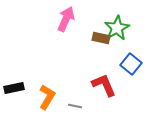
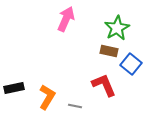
brown rectangle: moved 8 px right, 13 px down
